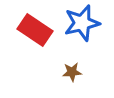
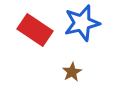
brown star: rotated 24 degrees counterclockwise
